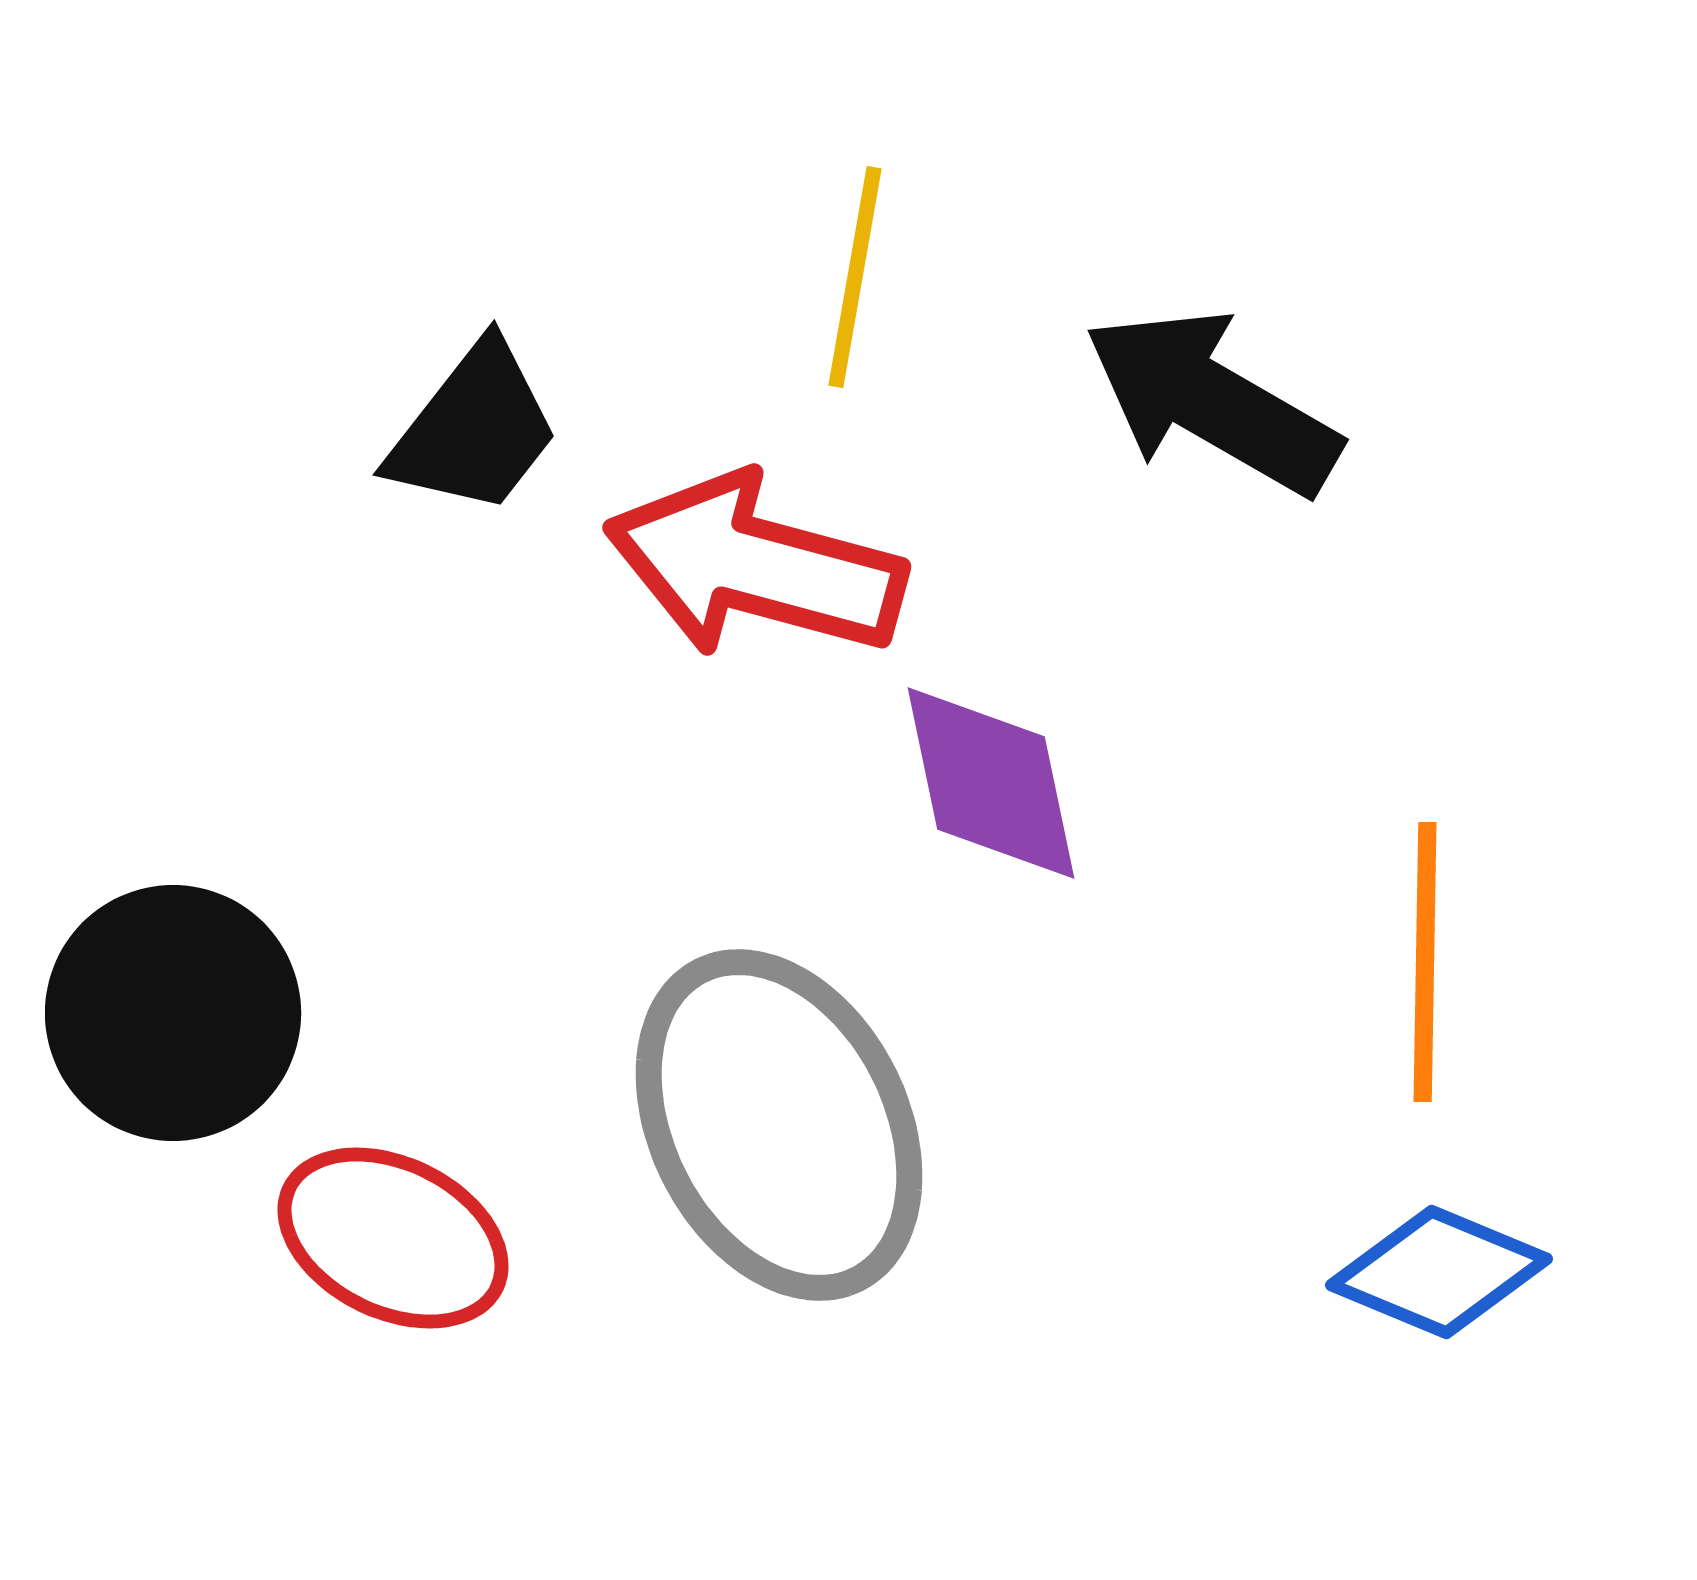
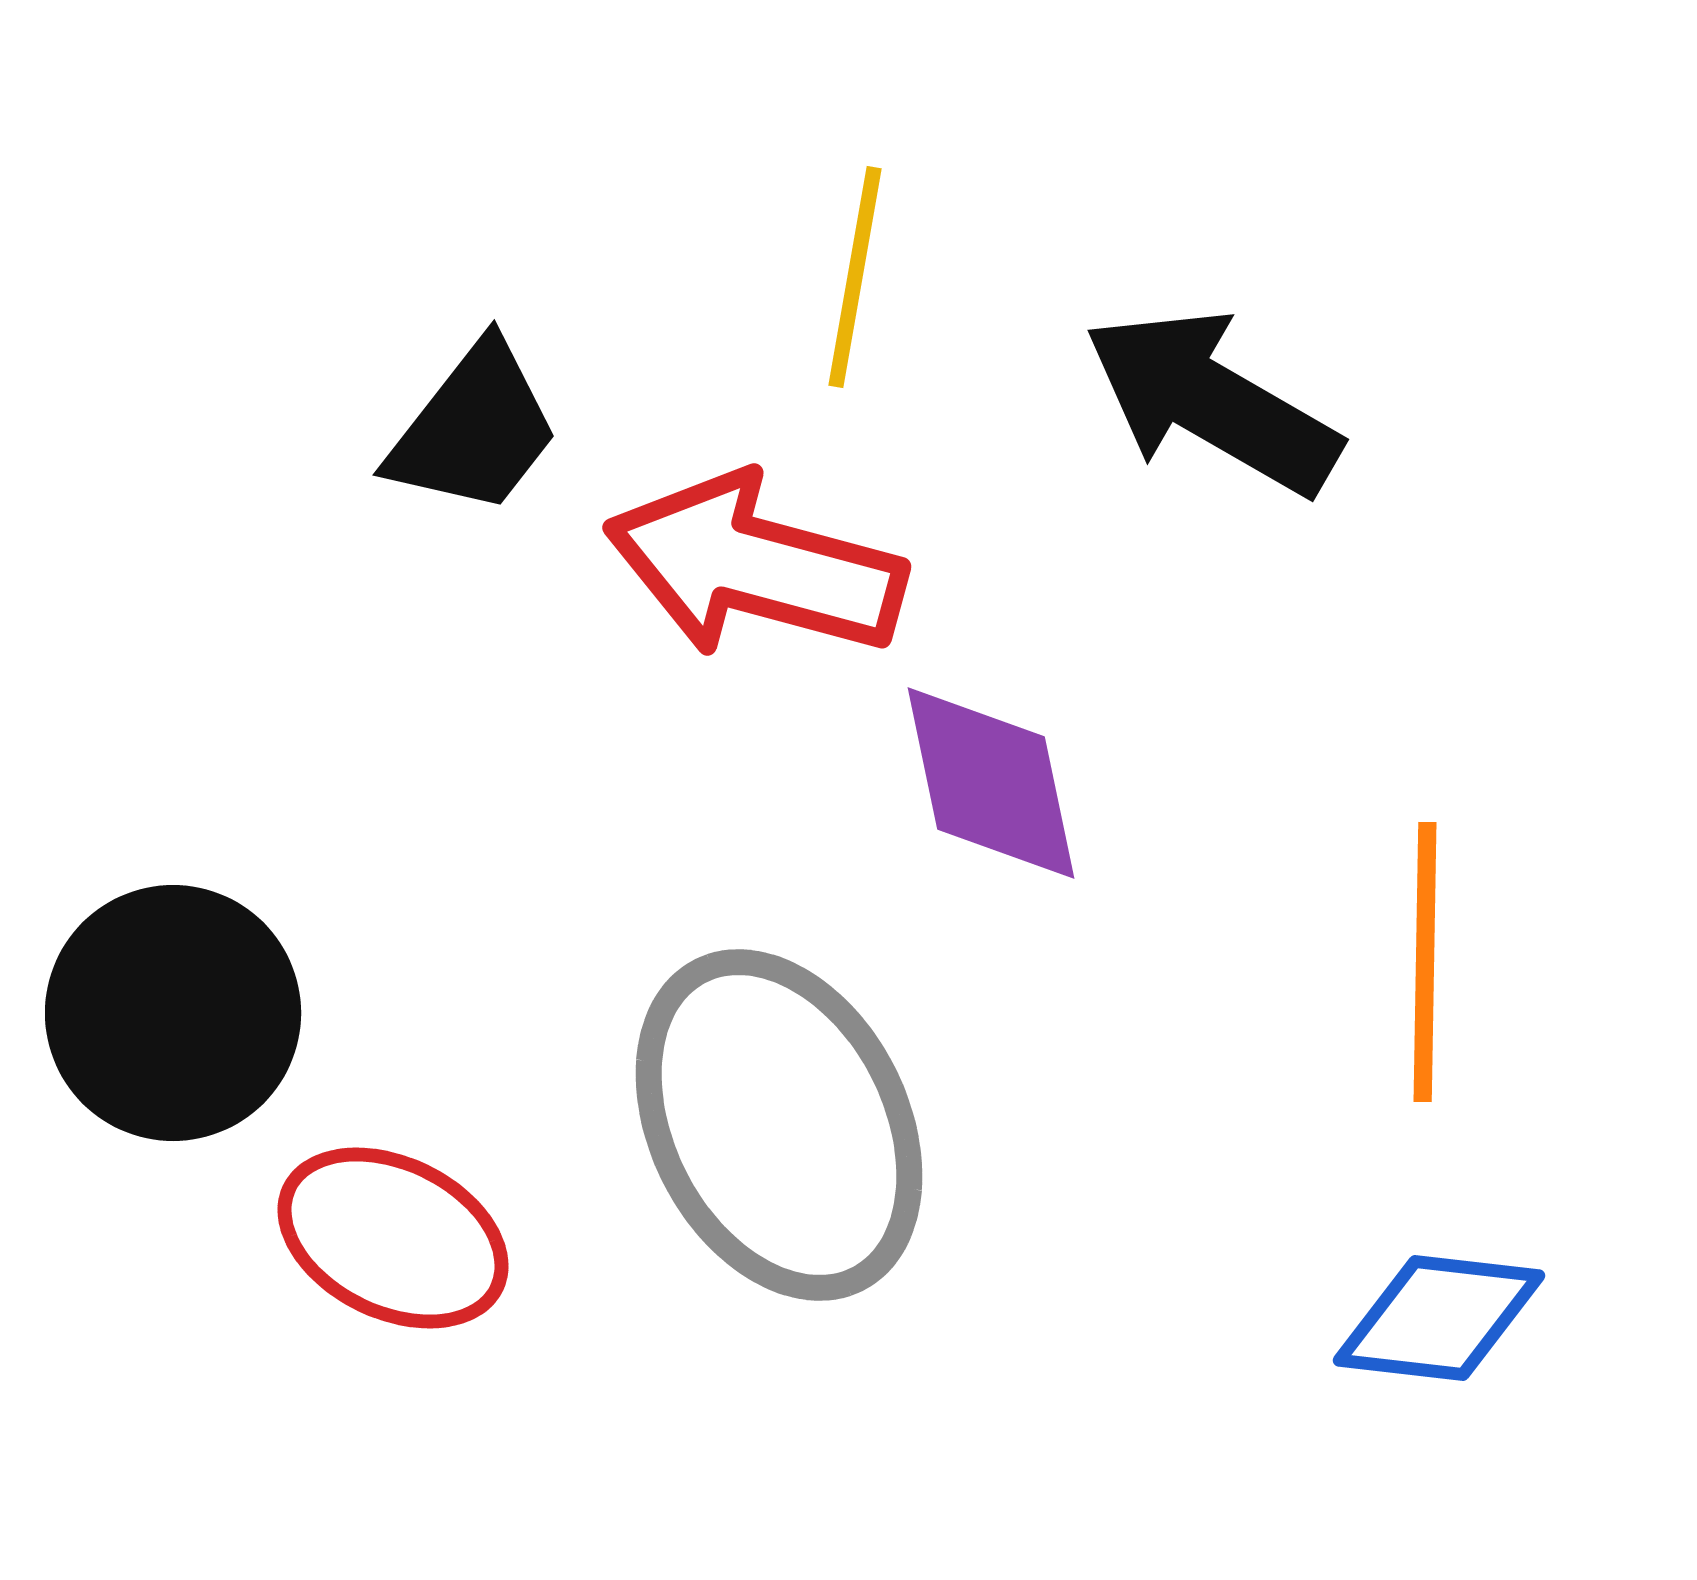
blue diamond: moved 46 px down; rotated 16 degrees counterclockwise
